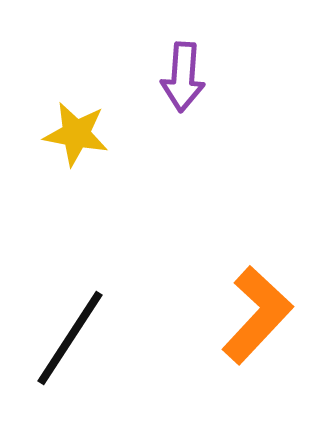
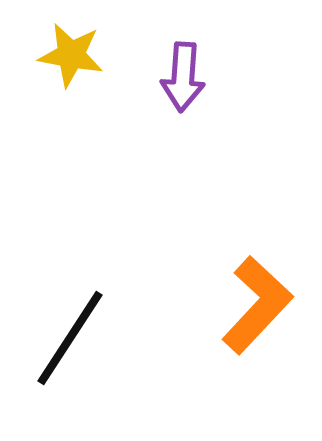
yellow star: moved 5 px left, 79 px up
orange L-shape: moved 10 px up
